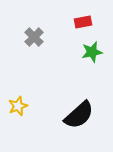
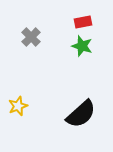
gray cross: moved 3 px left
green star: moved 10 px left, 6 px up; rotated 30 degrees clockwise
black semicircle: moved 2 px right, 1 px up
